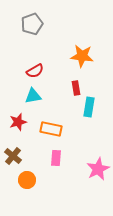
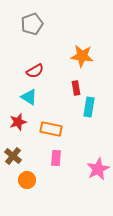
cyan triangle: moved 4 px left, 1 px down; rotated 42 degrees clockwise
